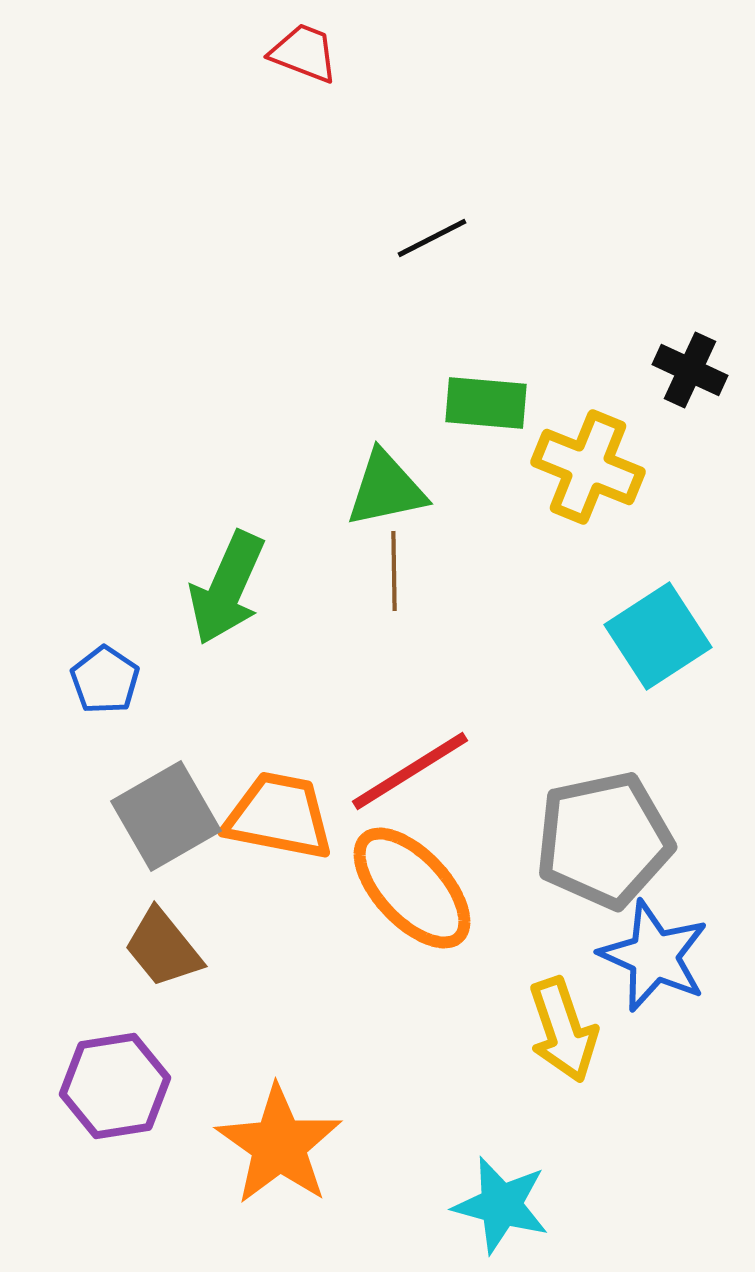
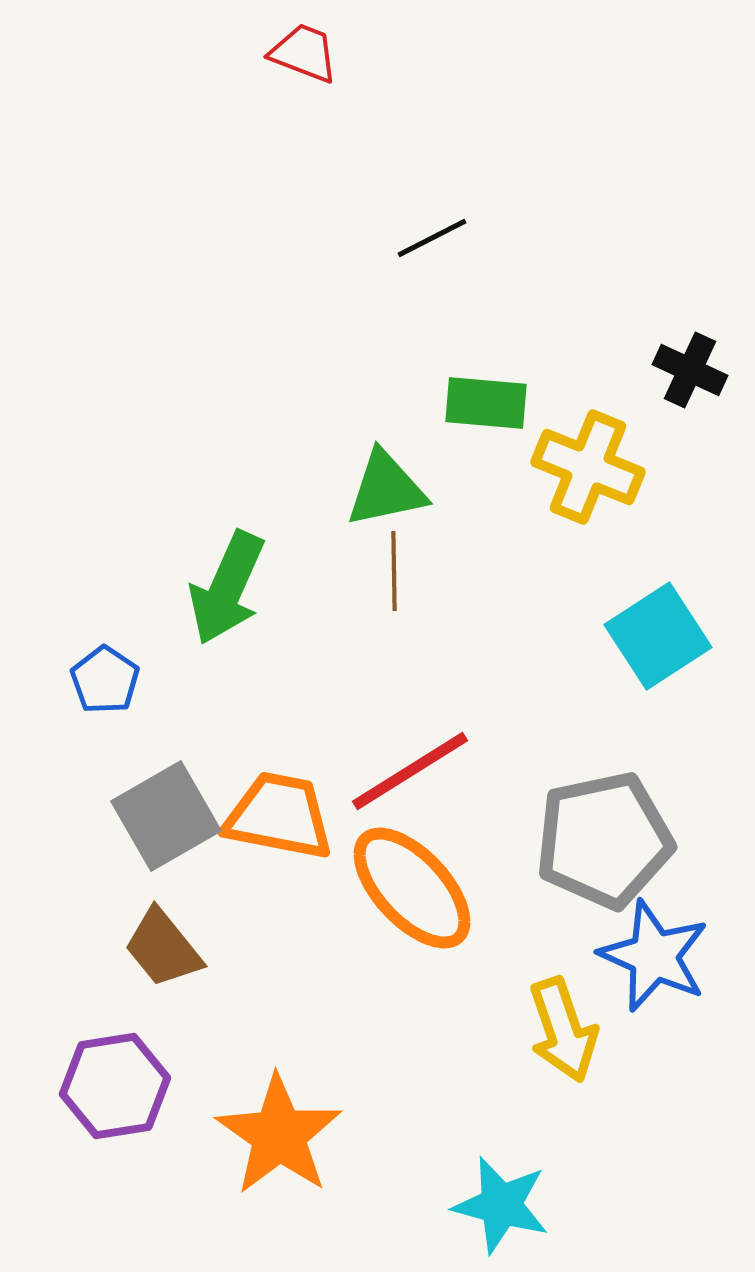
orange star: moved 10 px up
